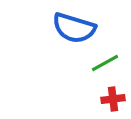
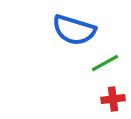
blue semicircle: moved 2 px down
